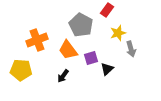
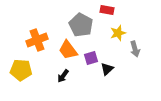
red rectangle: rotated 64 degrees clockwise
gray arrow: moved 4 px right
